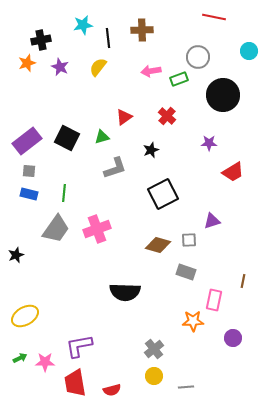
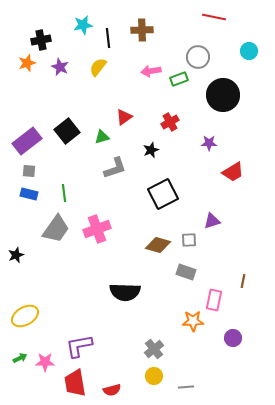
red cross at (167, 116): moved 3 px right, 6 px down; rotated 18 degrees clockwise
black square at (67, 138): moved 7 px up; rotated 25 degrees clockwise
green line at (64, 193): rotated 12 degrees counterclockwise
